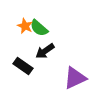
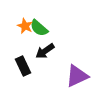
black rectangle: rotated 30 degrees clockwise
purple triangle: moved 2 px right, 2 px up
